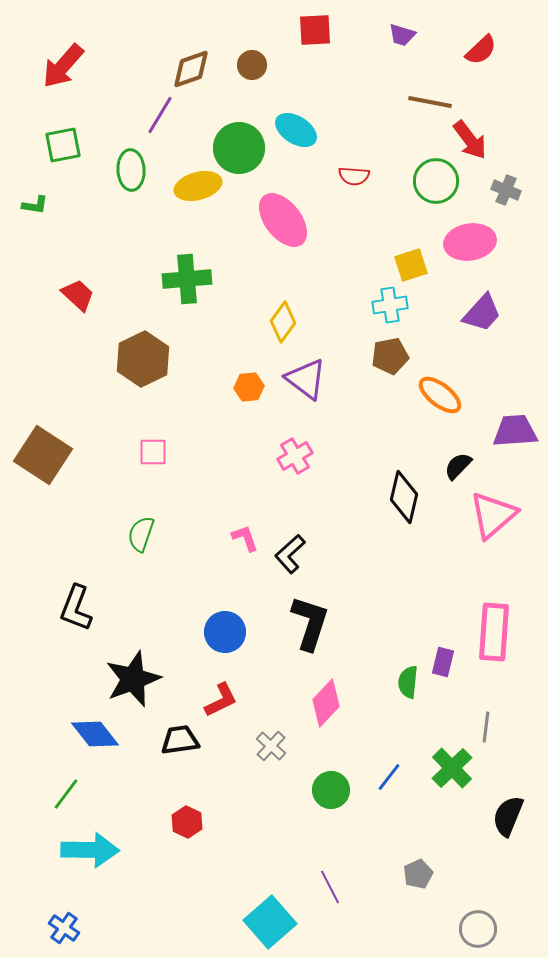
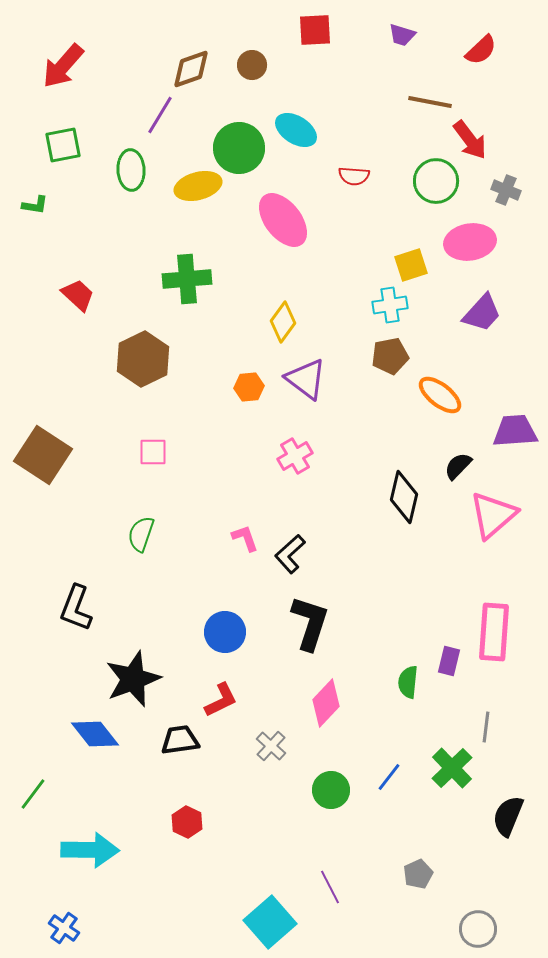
purple rectangle at (443, 662): moved 6 px right, 1 px up
green line at (66, 794): moved 33 px left
